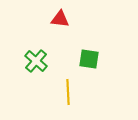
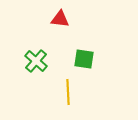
green square: moved 5 px left
